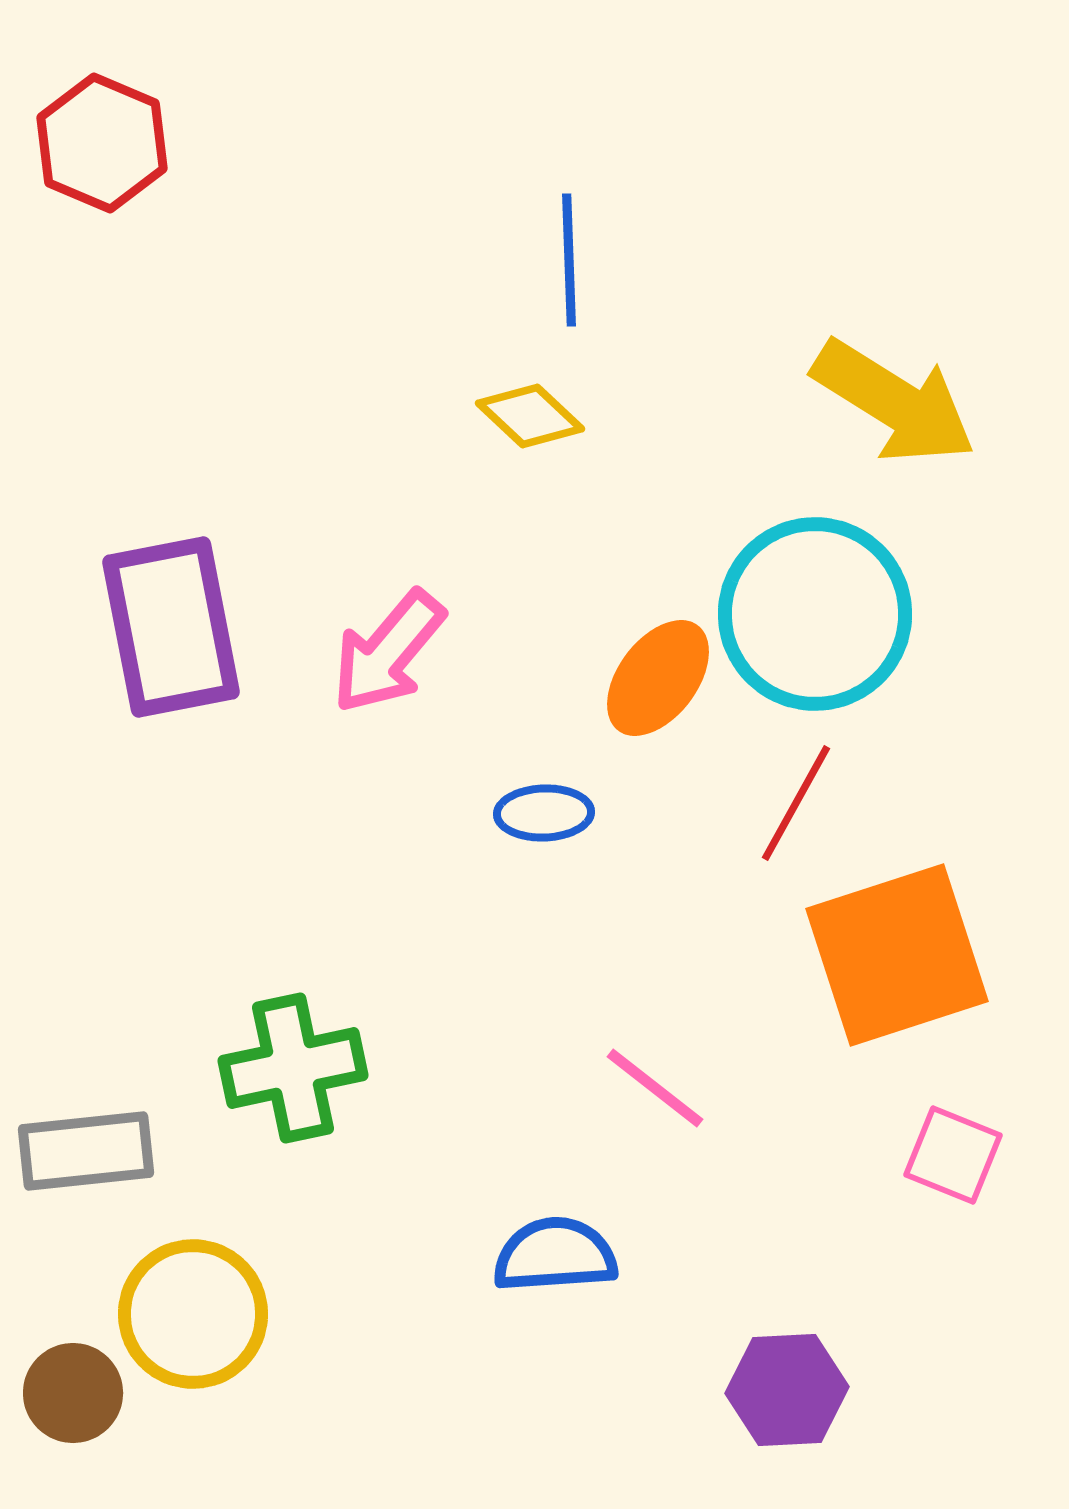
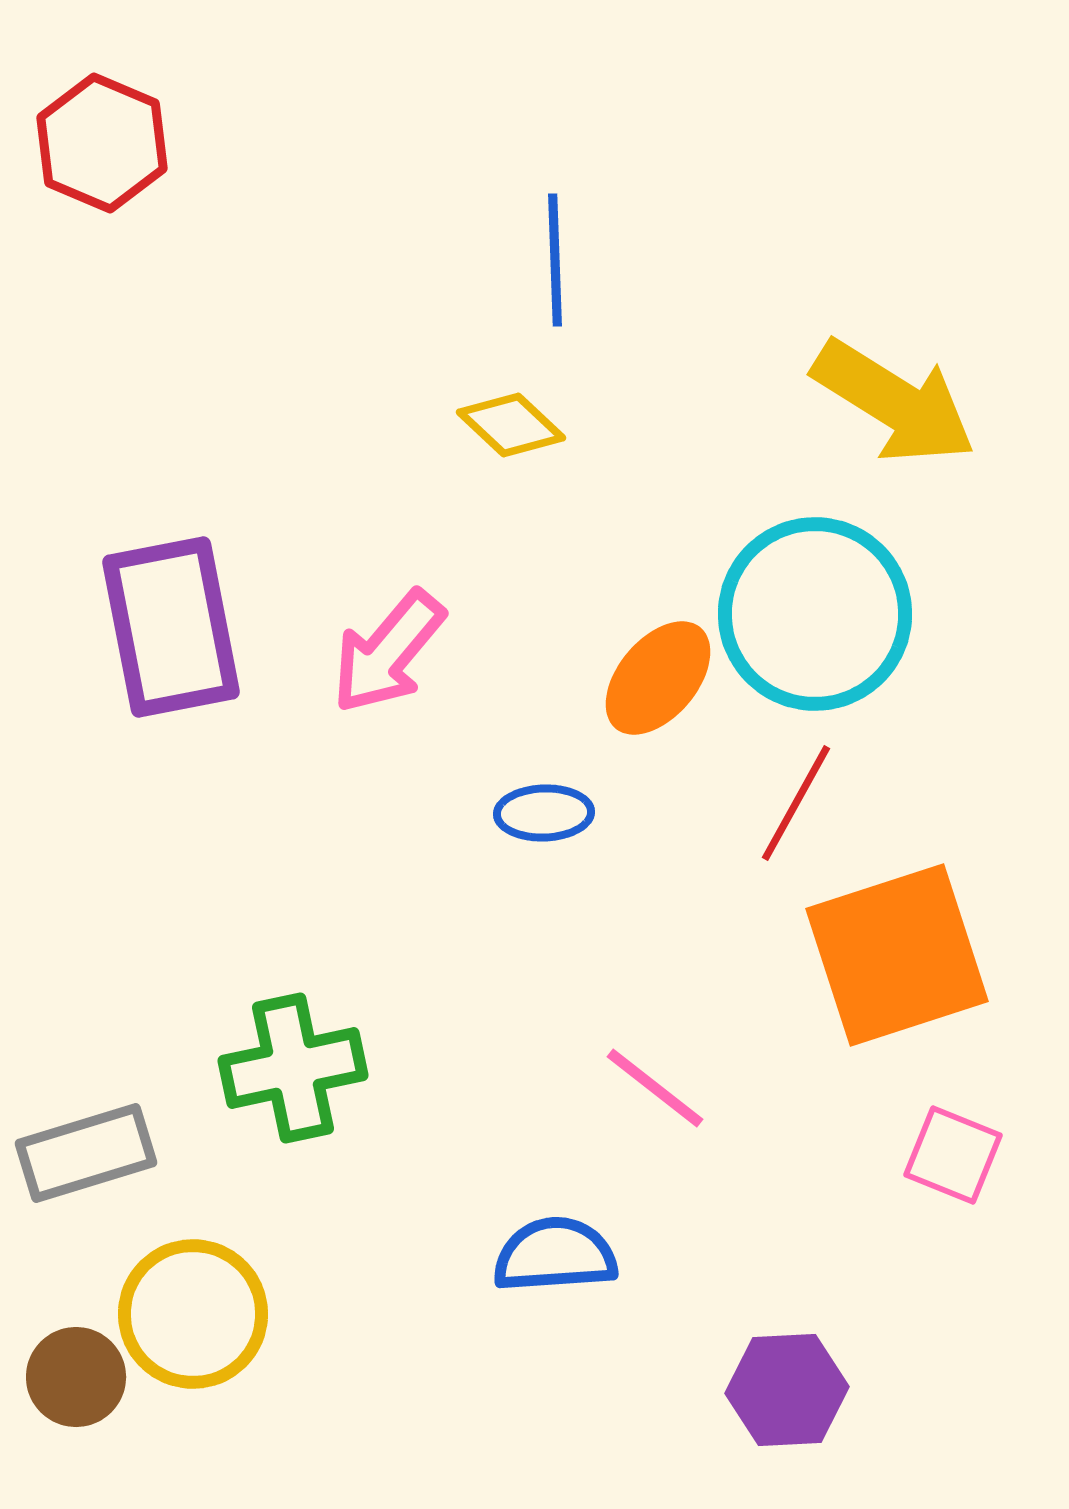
blue line: moved 14 px left
yellow diamond: moved 19 px left, 9 px down
orange ellipse: rotated 3 degrees clockwise
gray rectangle: moved 2 px down; rotated 11 degrees counterclockwise
brown circle: moved 3 px right, 16 px up
